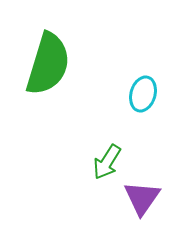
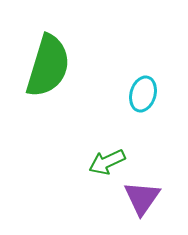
green semicircle: moved 2 px down
green arrow: rotated 33 degrees clockwise
